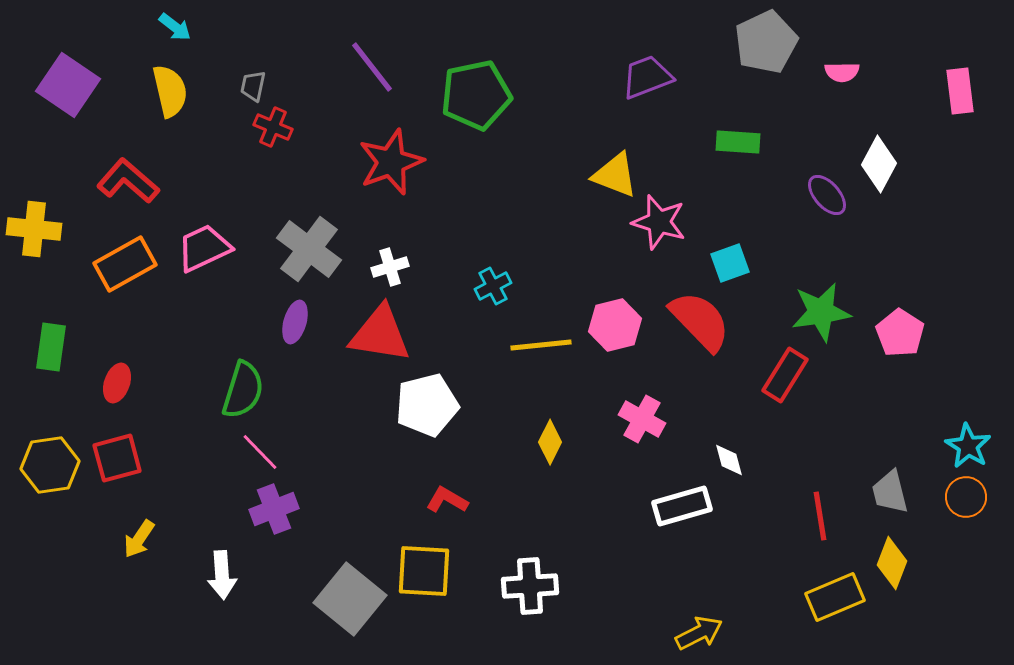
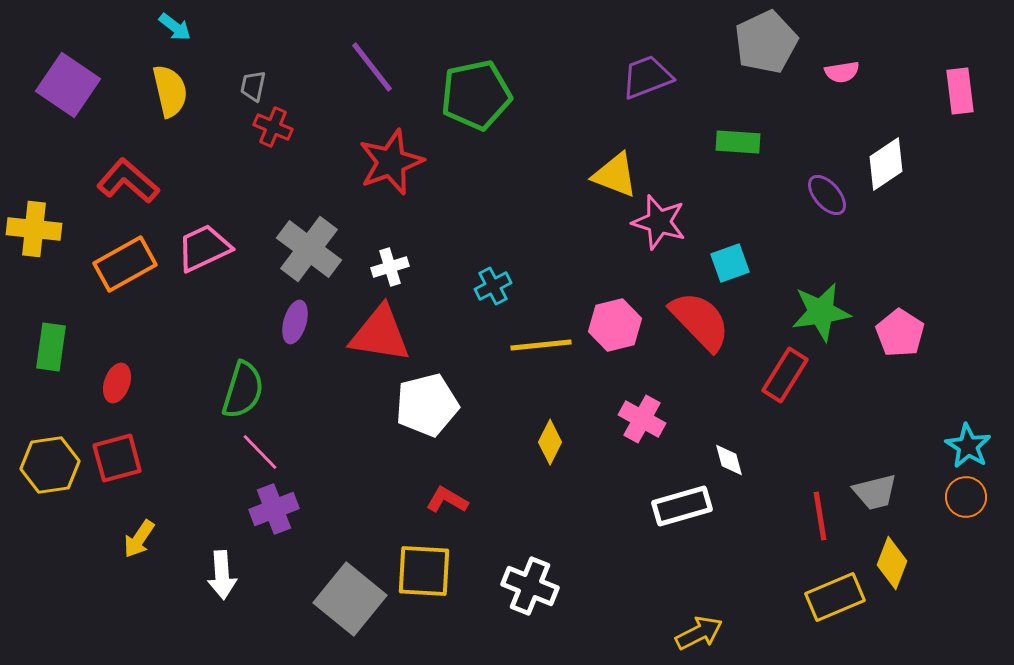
pink semicircle at (842, 72): rotated 8 degrees counterclockwise
white diamond at (879, 164): moved 7 px right; rotated 28 degrees clockwise
gray trapezoid at (890, 492): moved 15 px left; rotated 90 degrees counterclockwise
white cross at (530, 586): rotated 26 degrees clockwise
